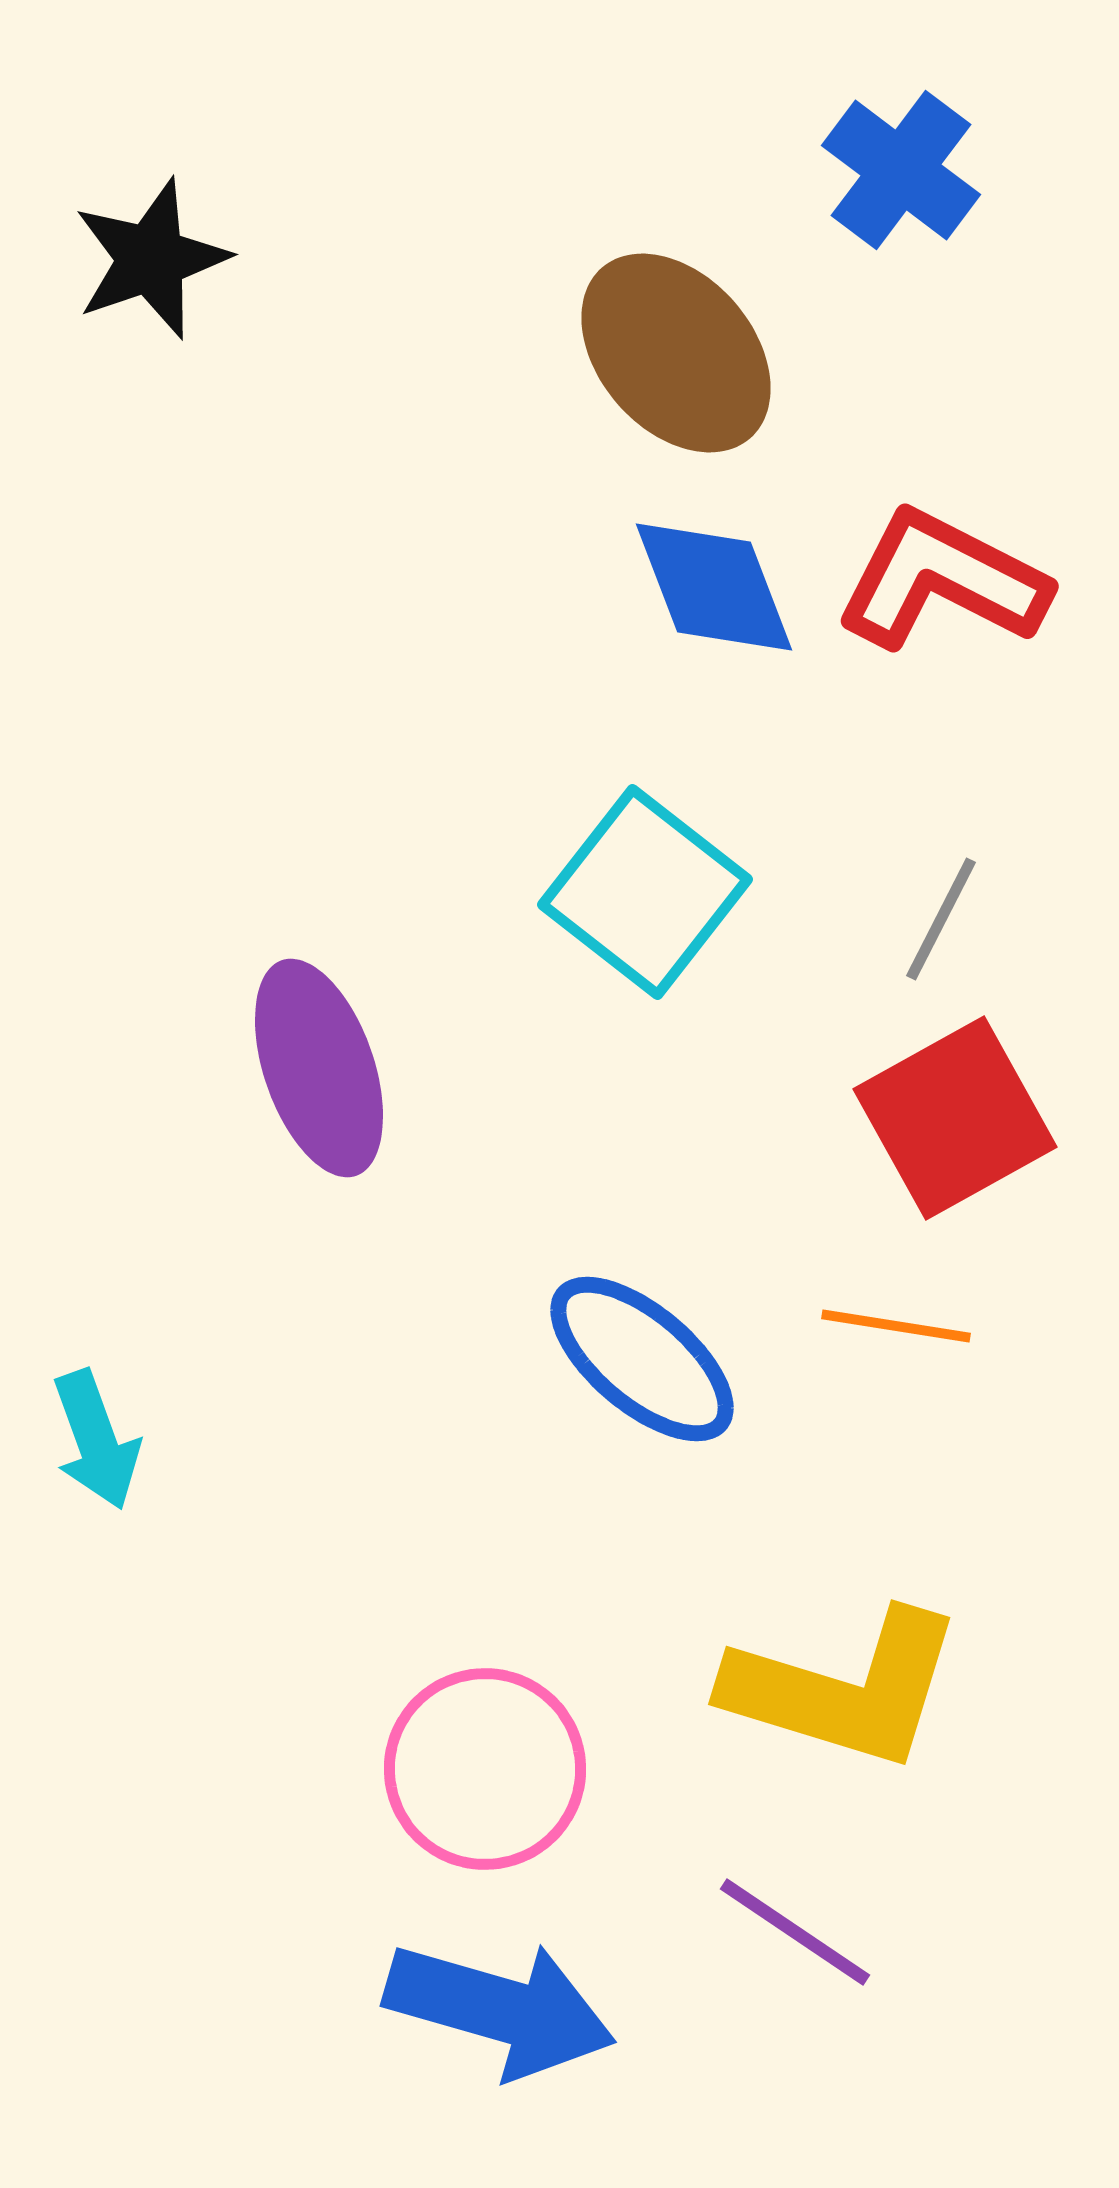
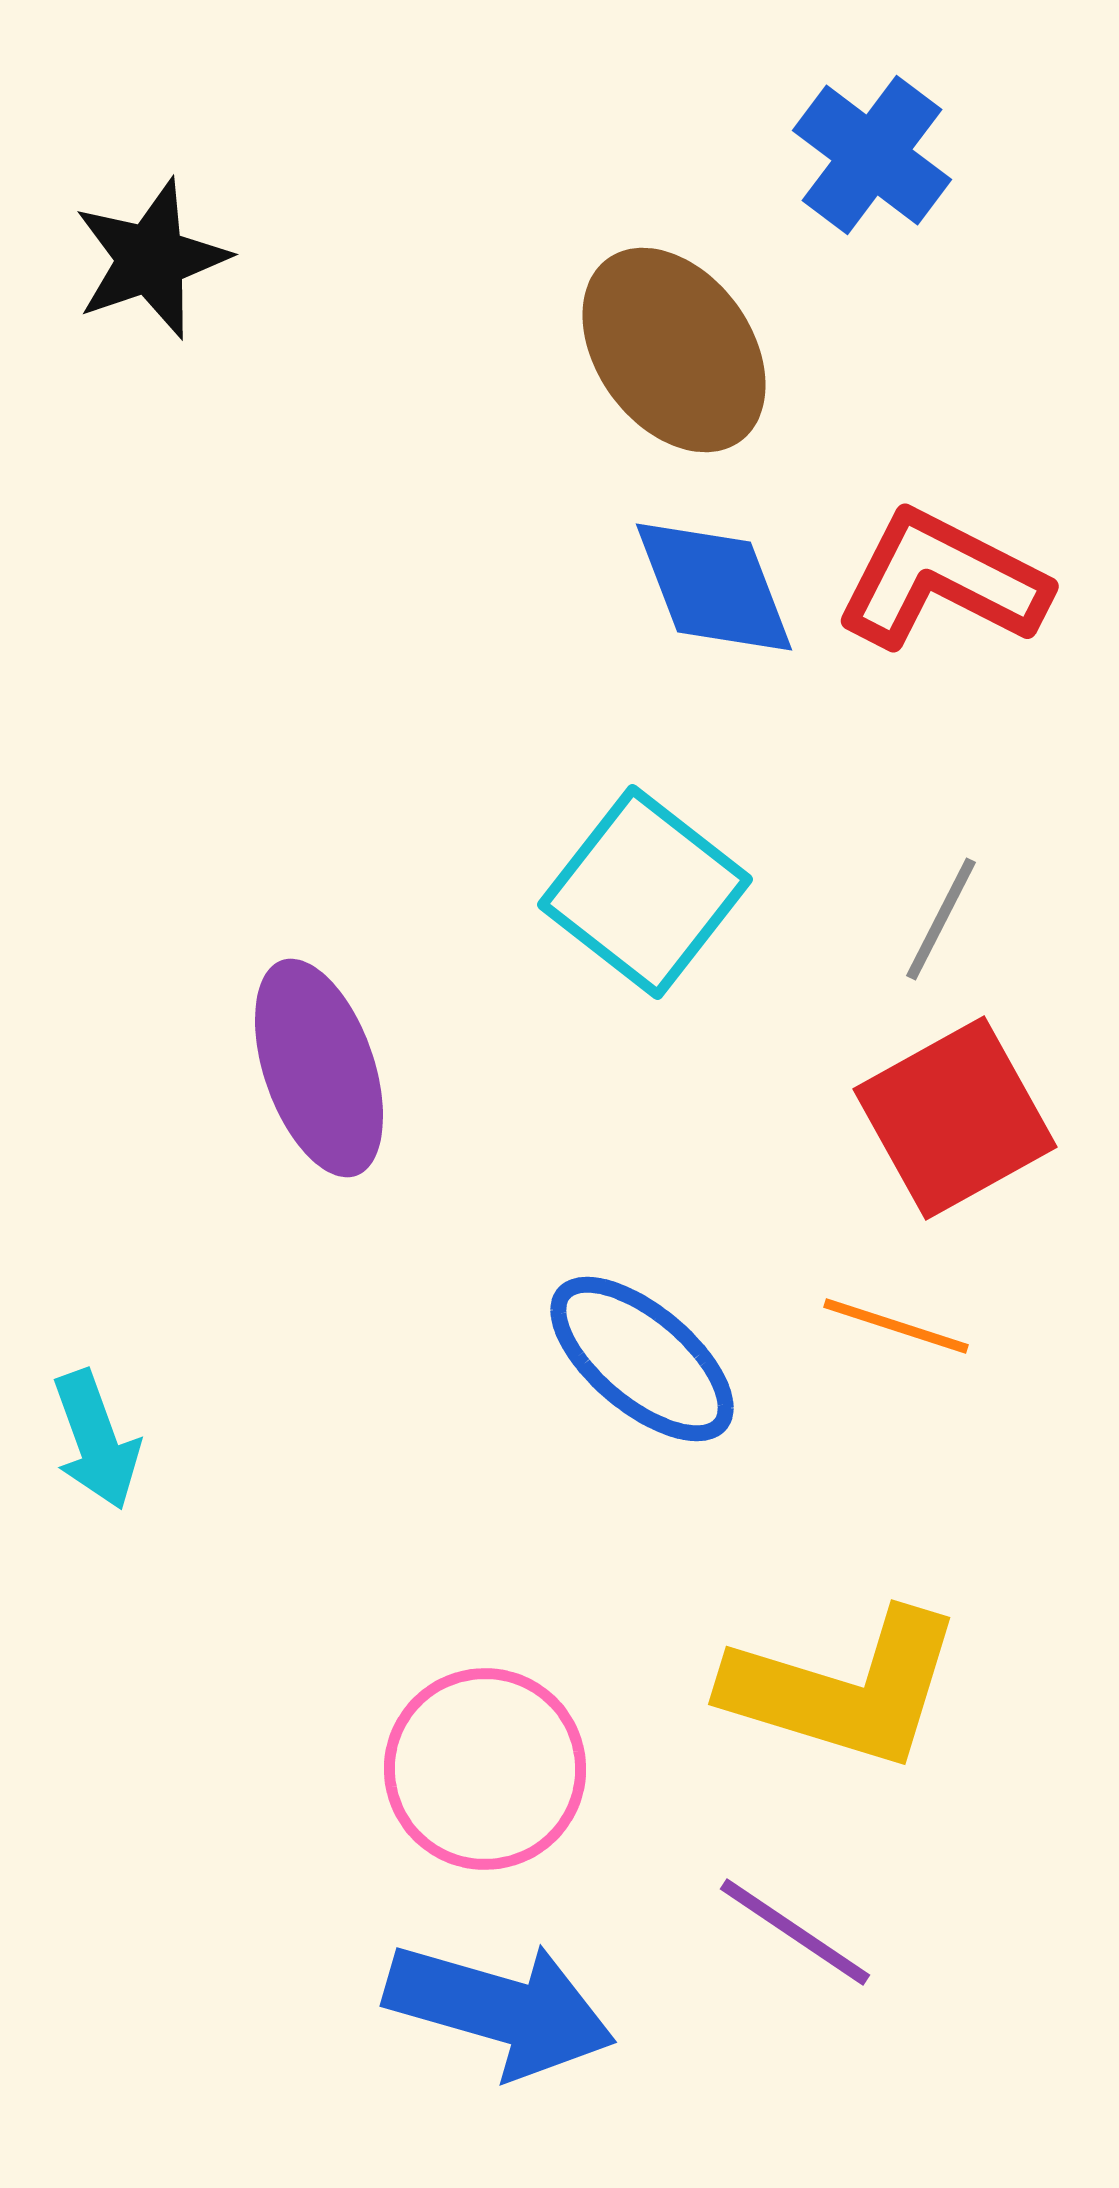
blue cross: moved 29 px left, 15 px up
brown ellipse: moved 2 px left, 3 px up; rotated 5 degrees clockwise
orange line: rotated 9 degrees clockwise
